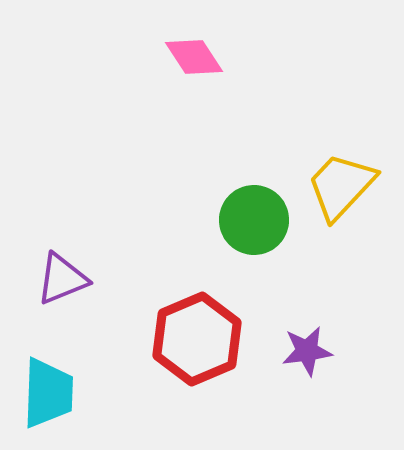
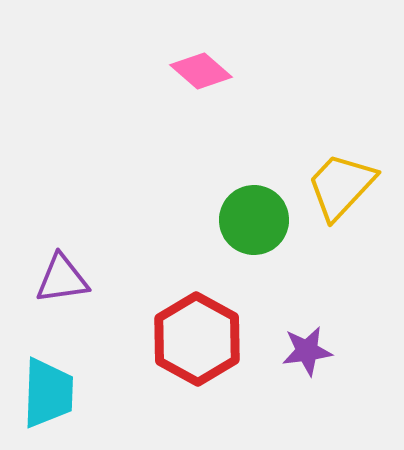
pink diamond: moved 7 px right, 14 px down; rotated 16 degrees counterclockwise
purple triangle: rotated 14 degrees clockwise
red hexagon: rotated 8 degrees counterclockwise
